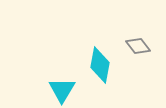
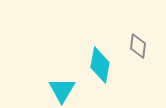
gray diamond: rotated 45 degrees clockwise
